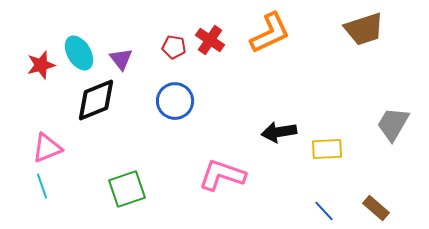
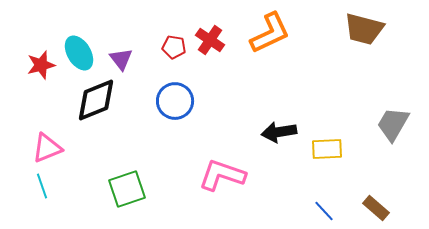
brown trapezoid: rotated 33 degrees clockwise
